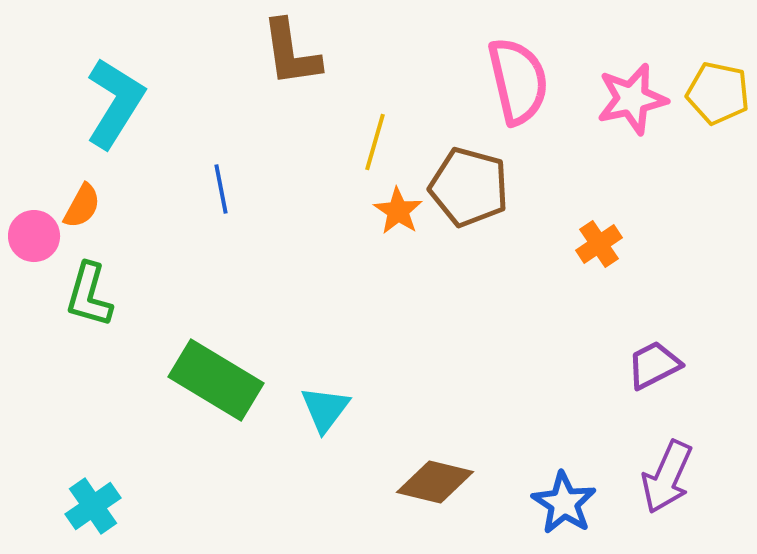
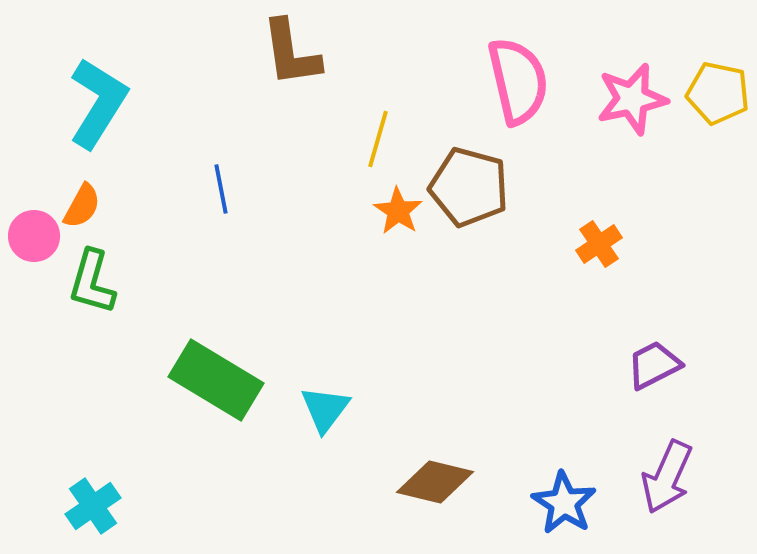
cyan L-shape: moved 17 px left
yellow line: moved 3 px right, 3 px up
green L-shape: moved 3 px right, 13 px up
